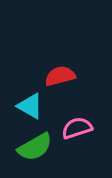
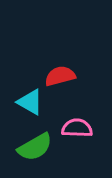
cyan triangle: moved 4 px up
pink semicircle: rotated 20 degrees clockwise
